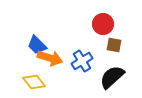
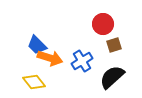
brown square: rotated 28 degrees counterclockwise
